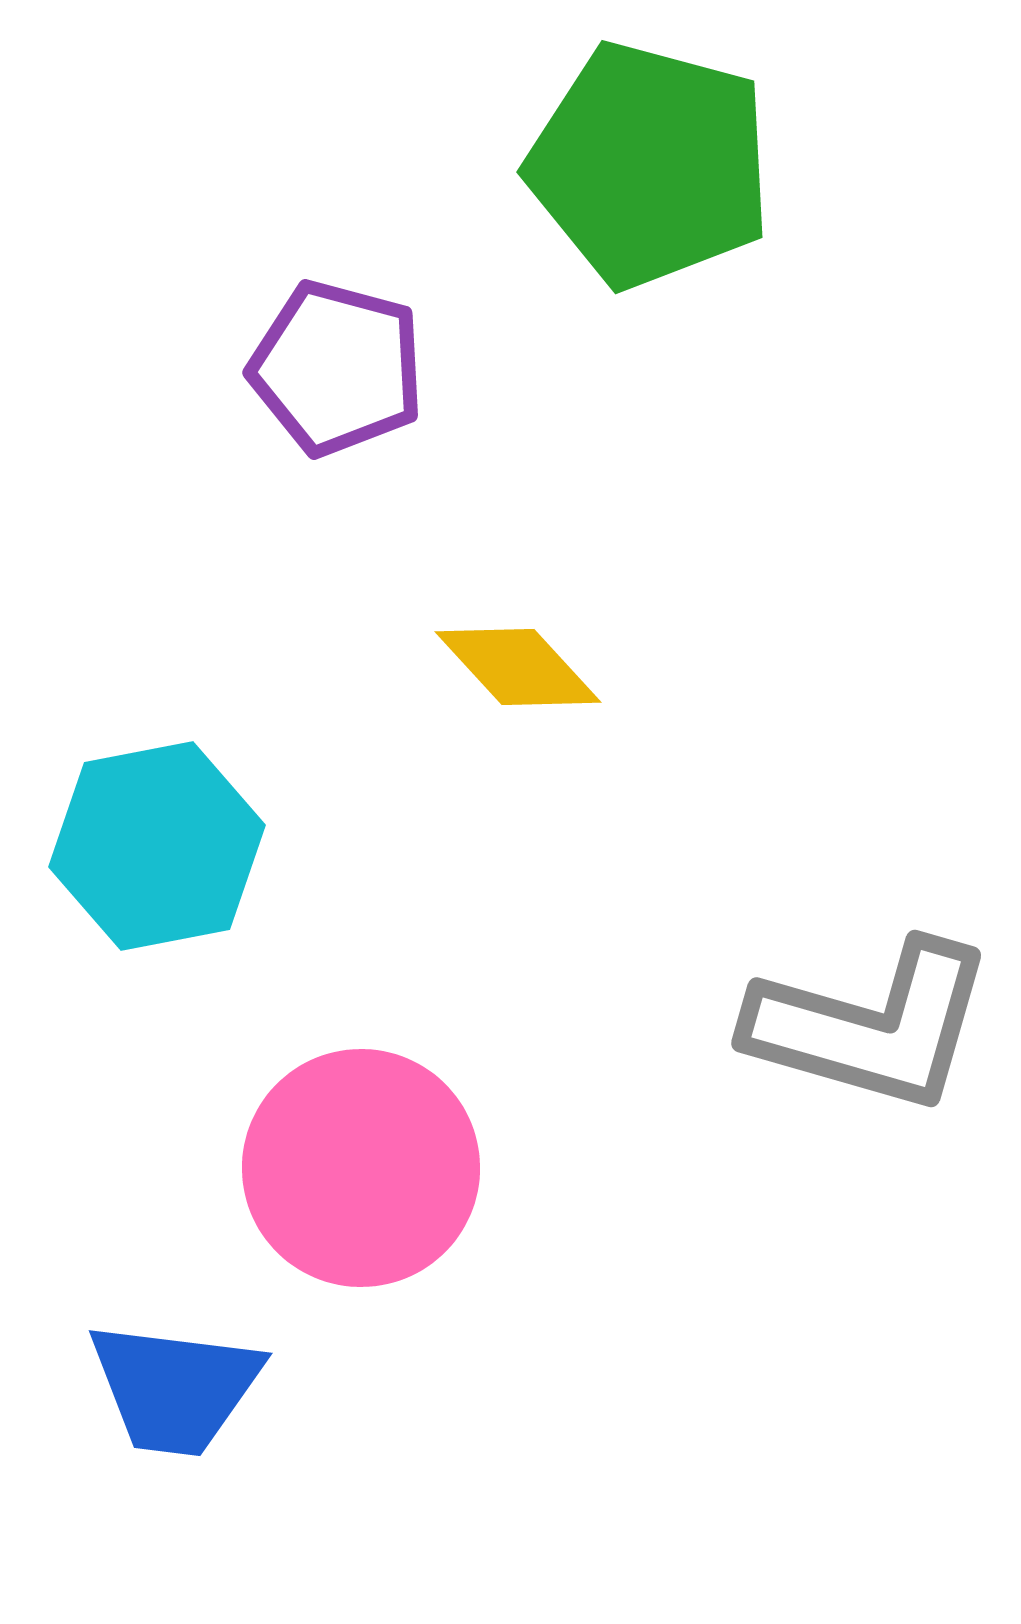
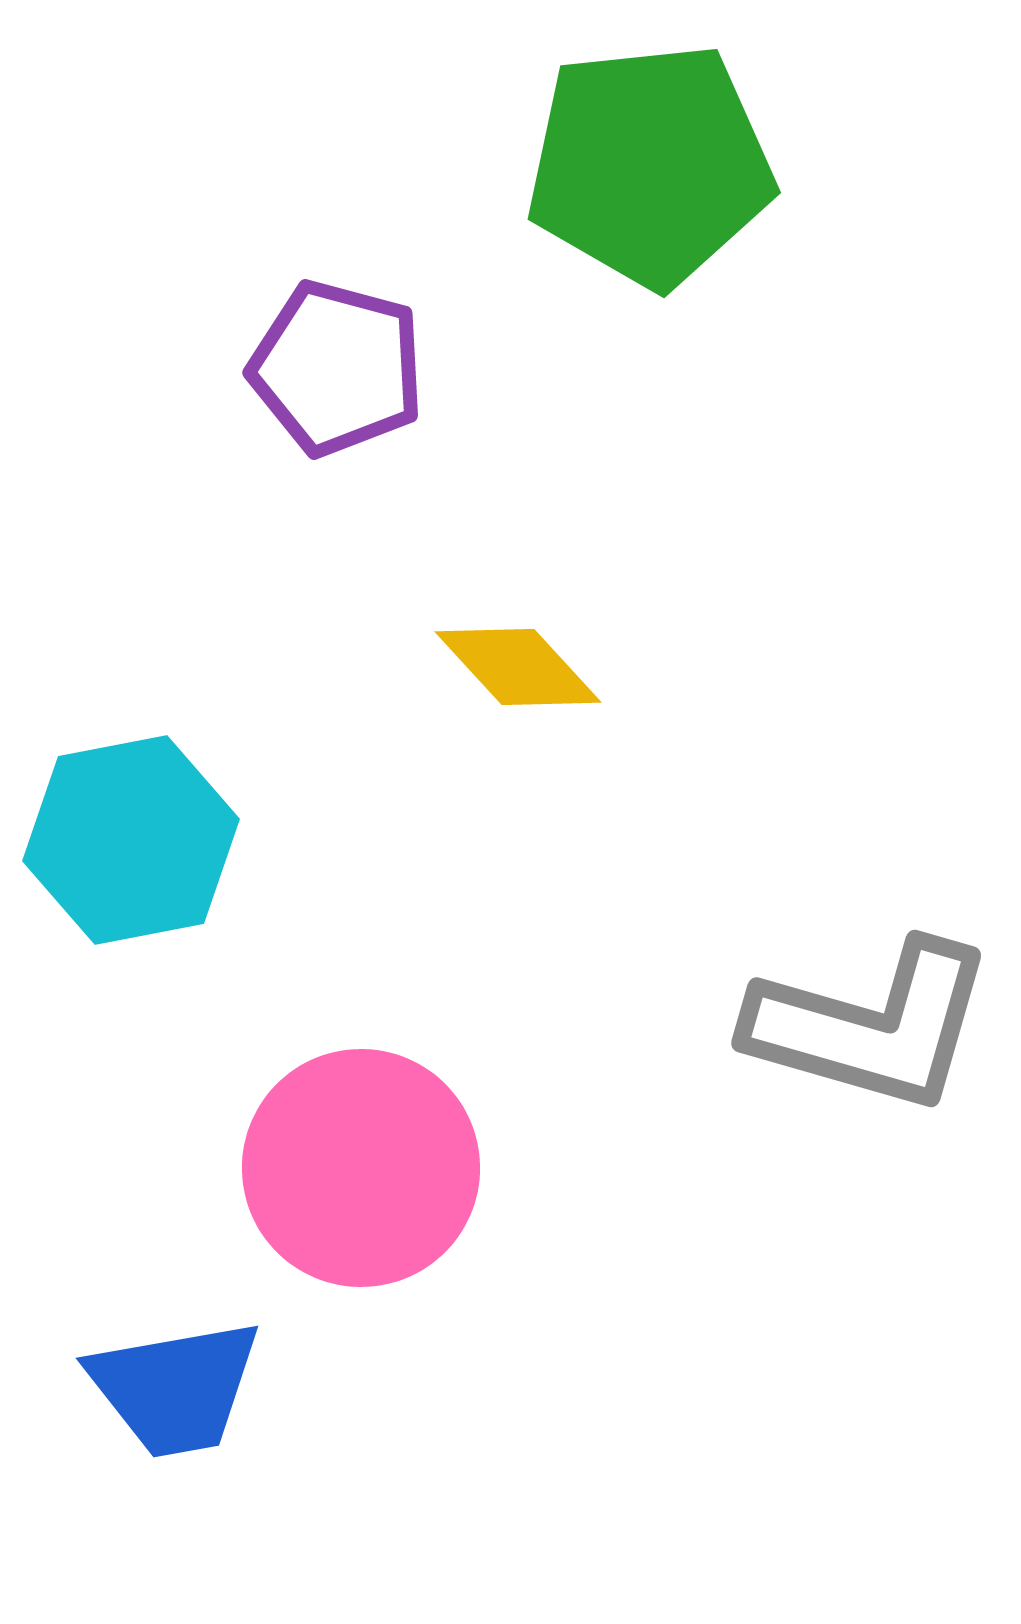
green pentagon: rotated 21 degrees counterclockwise
cyan hexagon: moved 26 px left, 6 px up
blue trapezoid: rotated 17 degrees counterclockwise
